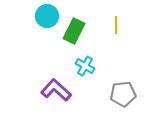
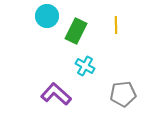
green rectangle: moved 2 px right
purple L-shape: moved 4 px down
